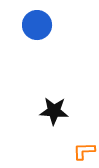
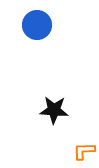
black star: moved 1 px up
